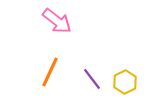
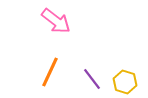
pink arrow: moved 1 px left
yellow hexagon: rotated 15 degrees counterclockwise
